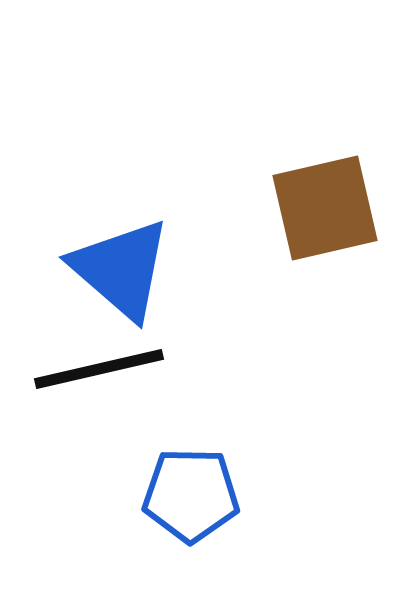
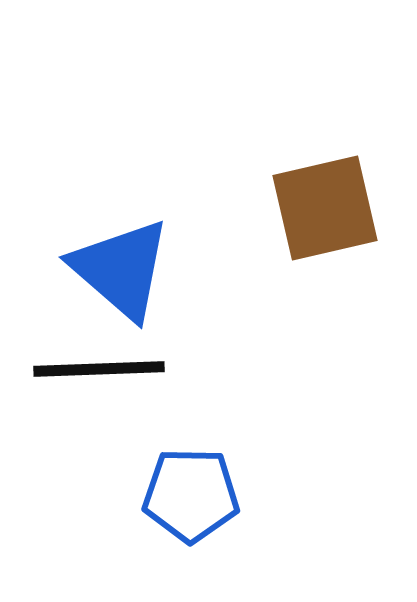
black line: rotated 11 degrees clockwise
